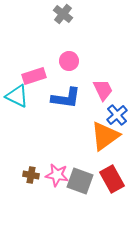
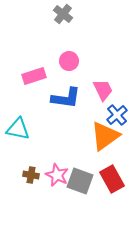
cyan triangle: moved 1 px right, 33 px down; rotated 15 degrees counterclockwise
pink star: rotated 15 degrees clockwise
